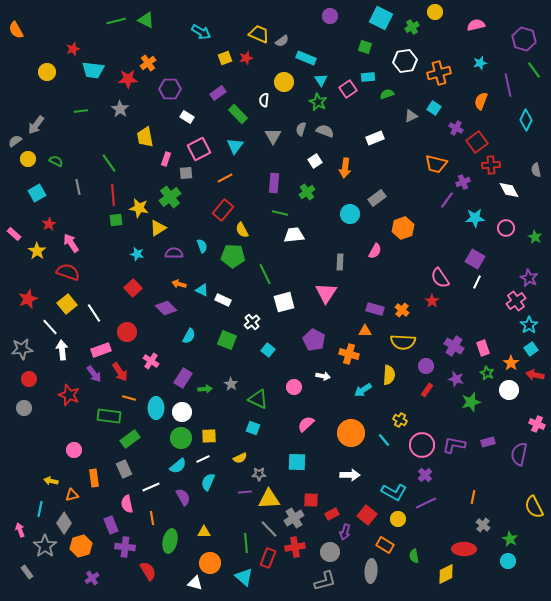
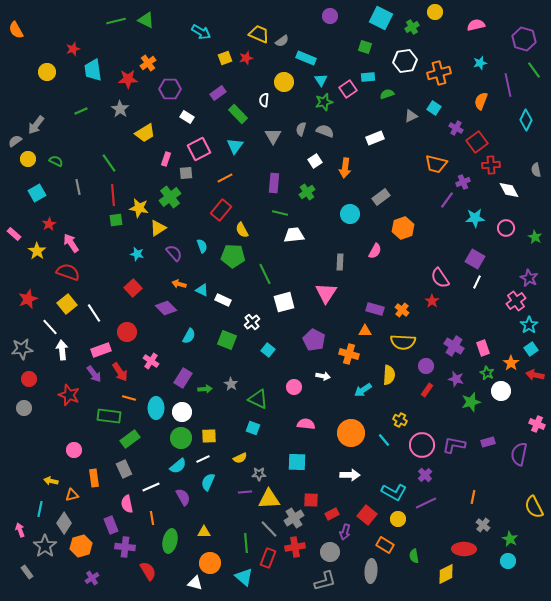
cyan trapezoid at (93, 70): rotated 75 degrees clockwise
green star at (318, 102): moved 6 px right; rotated 30 degrees clockwise
green line at (81, 111): rotated 16 degrees counterclockwise
yellow trapezoid at (145, 137): moved 4 px up; rotated 110 degrees counterclockwise
gray rectangle at (377, 198): moved 4 px right, 1 px up
red rectangle at (223, 210): moved 2 px left
purple semicircle at (174, 253): rotated 48 degrees clockwise
white circle at (509, 390): moved 8 px left, 1 px down
pink semicircle at (306, 424): rotated 48 degrees clockwise
